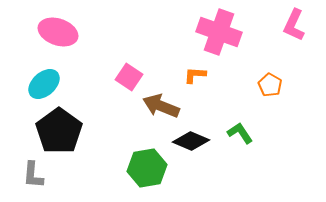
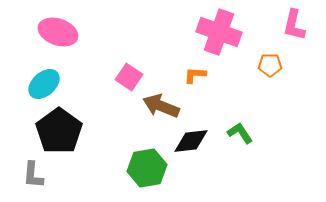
pink L-shape: rotated 12 degrees counterclockwise
orange pentagon: moved 20 px up; rotated 30 degrees counterclockwise
black diamond: rotated 30 degrees counterclockwise
